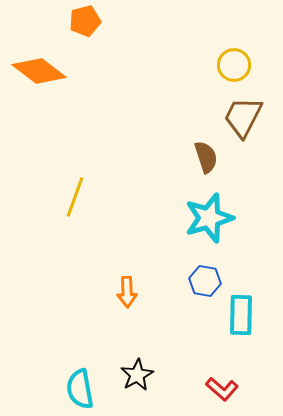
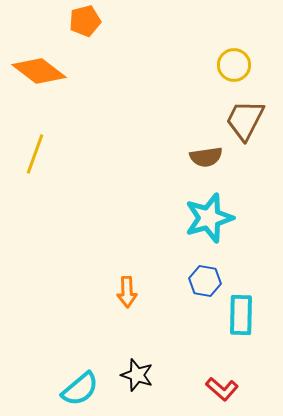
brown trapezoid: moved 2 px right, 3 px down
brown semicircle: rotated 100 degrees clockwise
yellow line: moved 40 px left, 43 px up
black star: rotated 24 degrees counterclockwise
cyan semicircle: rotated 120 degrees counterclockwise
